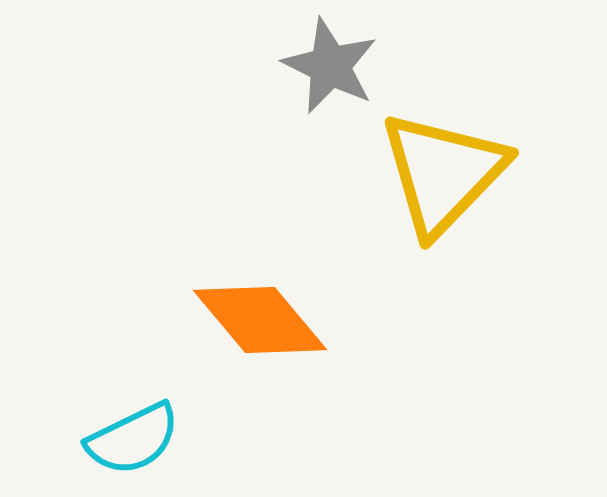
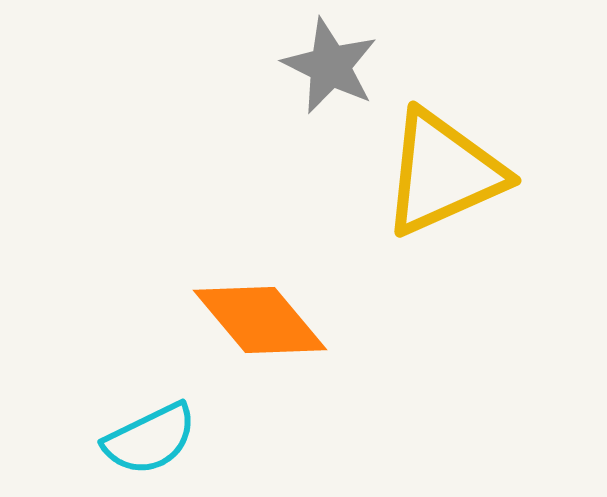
yellow triangle: rotated 22 degrees clockwise
cyan semicircle: moved 17 px right
